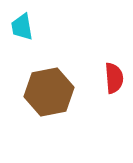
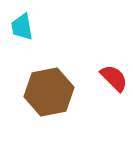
red semicircle: rotated 40 degrees counterclockwise
